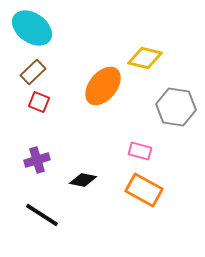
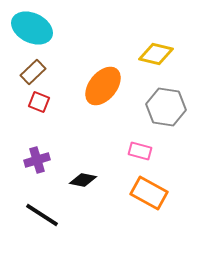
cyan ellipse: rotated 9 degrees counterclockwise
yellow diamond: moved 11 px right, 4 px up
gray hexagon: moved 10 px left
orange rectangle: moved 5 px right, 3 px down
